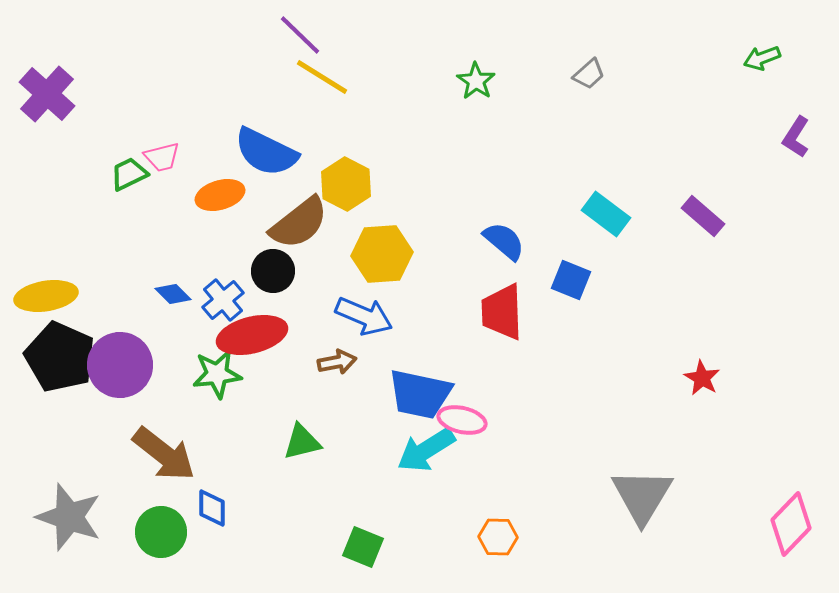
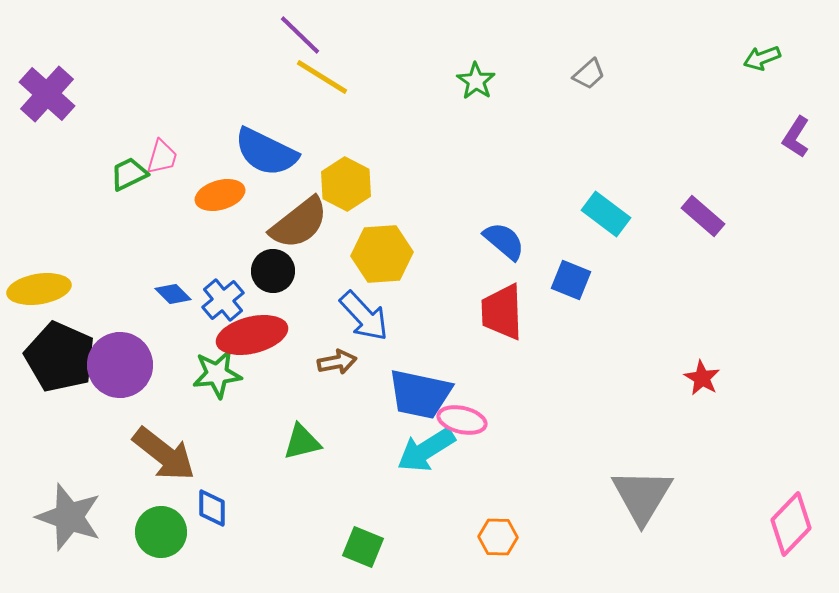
pink trapezoid at (162, 157): rotated 60 degrees counterclockwise
yellow ellipse at (46, 296): moved 7 px left, 7 px up
blue arrow at (364, 316): rotated 24 degrees clockwise
